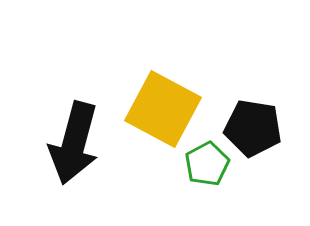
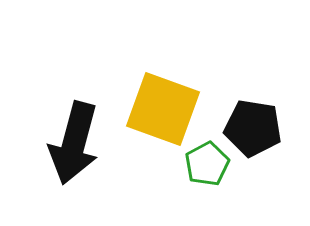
yellow square: rotated 8 degrees counterclockwise
